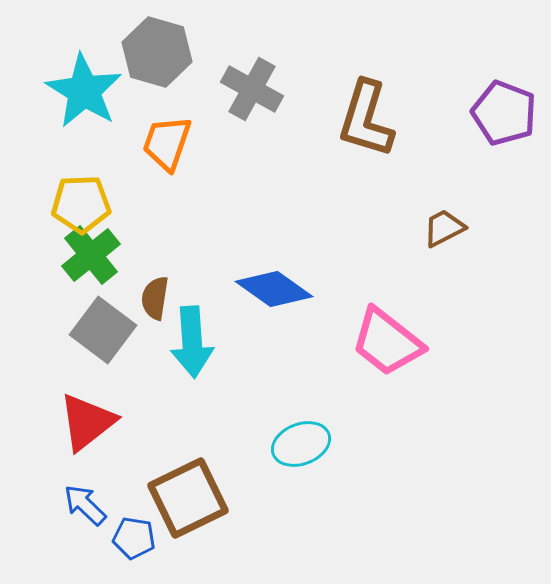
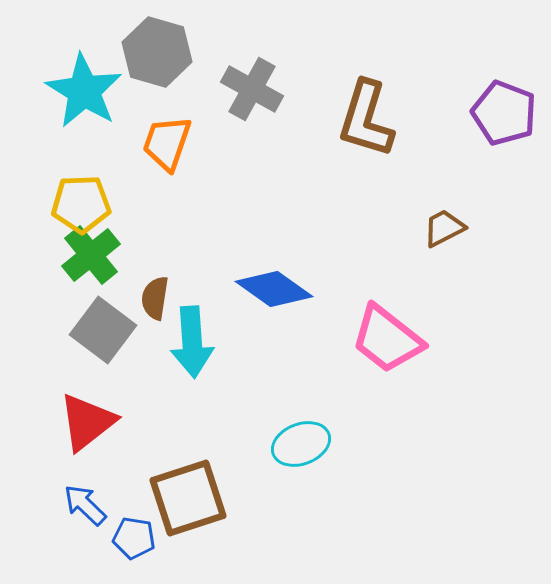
pink trapezoid: moved 3 px up
brown square: rotated 8 degrees clockwise
